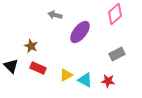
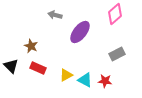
red star: moved 3 px left
